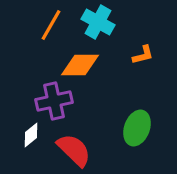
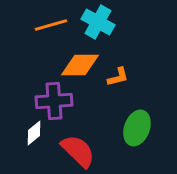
orange line: rotated 44 degrees clockwise
orange L-shape: moved 25 px left, 22 px down
purple cross: rotated 9 degrees clockwise
white diamond: moved 3 px right, 2 px up
red semicircle: moved 4 px right, 1 px down
